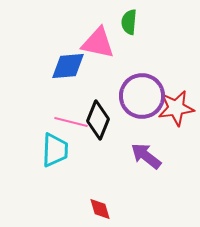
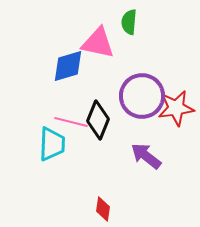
blue diamond: rotated 12 degrees counterclockwise
cyan trapezoid: moved 3 px left, 6 px up
red diamond: moved 3 px right; rotated 25 degrees clockwise
